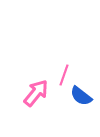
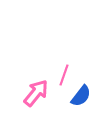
blue semicircle: rotated 90 degrees counterclockwise
